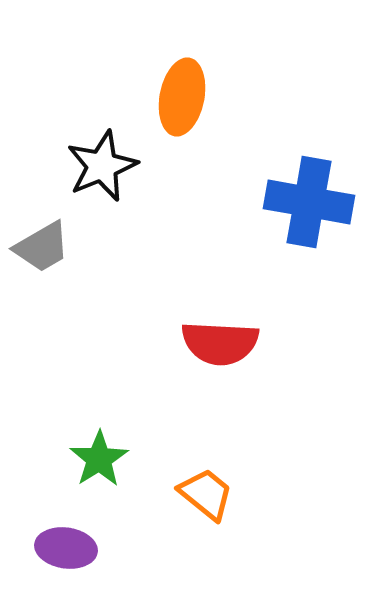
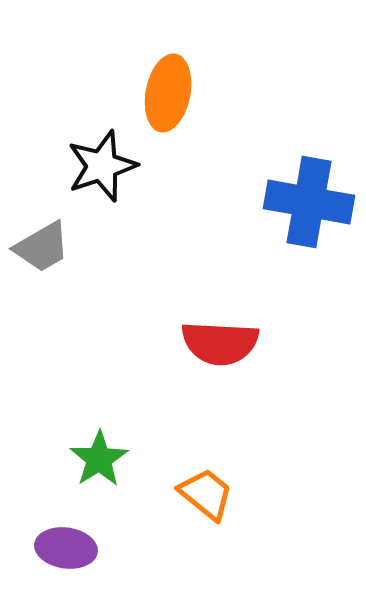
orange ellipse: moved 14 px left, 4 px up
black star: rotated 4 degrees clockwise
